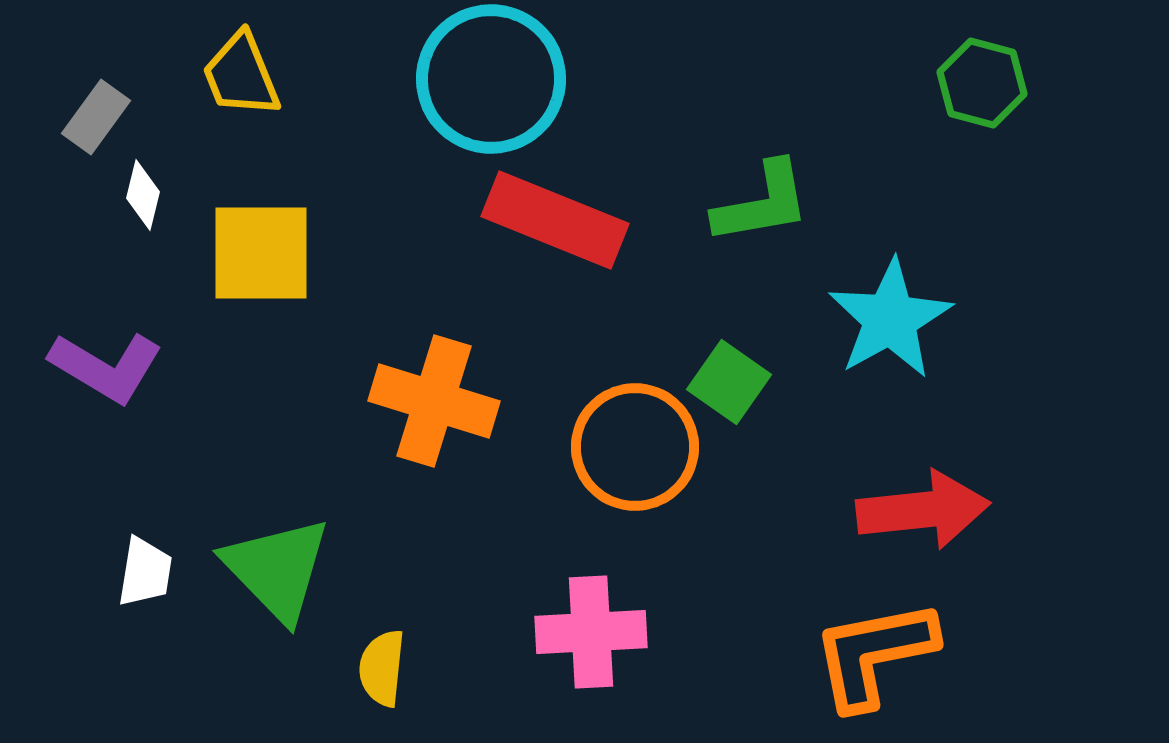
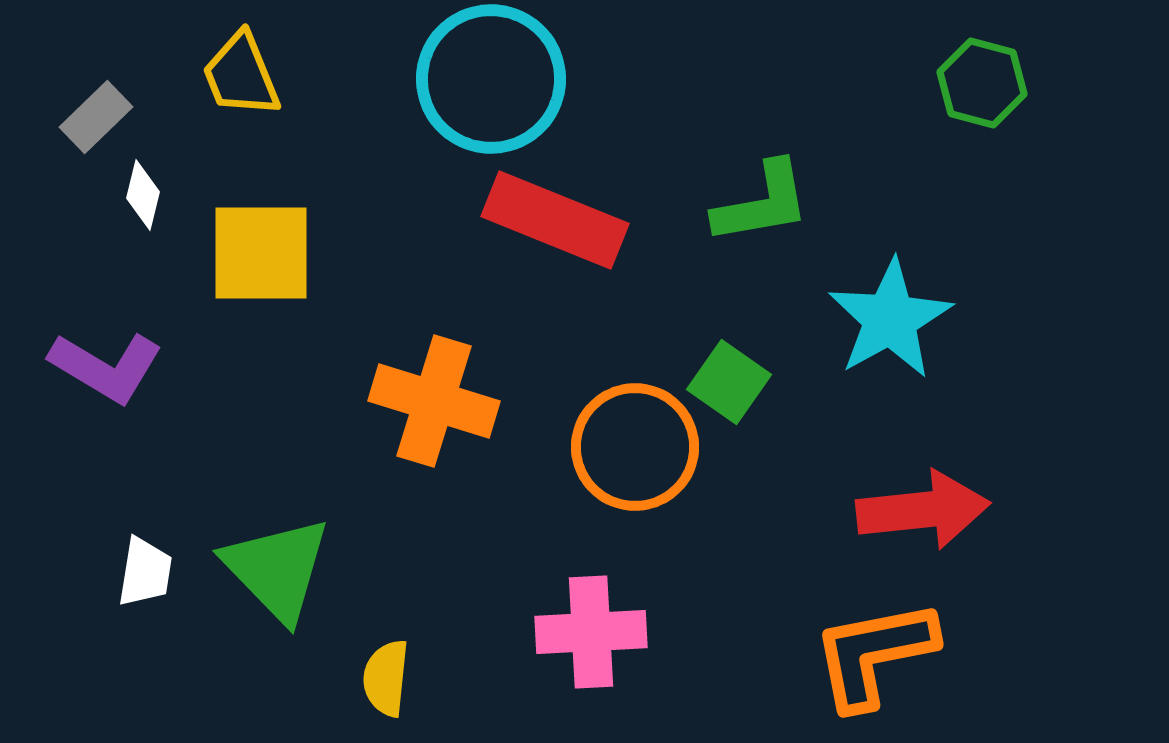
gray rectangle: rotated 10 degrees clockwise
yellow semicircle: moved 4 px right, 10 px down
